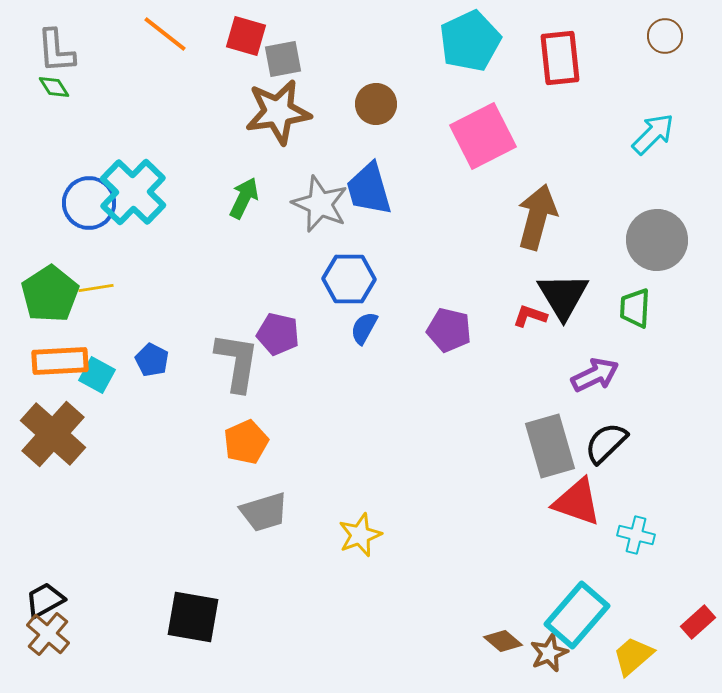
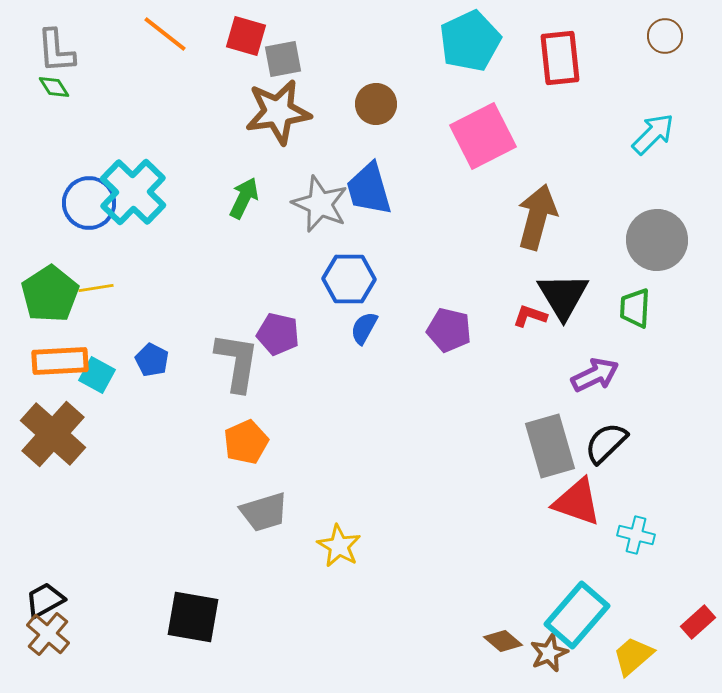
yellow star at (360, 535): moved 21 px left, 11 px down; rotated 21 degrees counterclockwise
